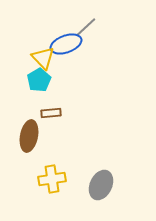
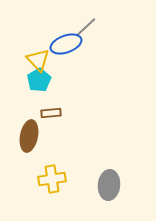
yellow triangle: moved 5 px left, 2 px down
gray ellipse: moved 8 px right; rotated 20 degrees counterclockwise
